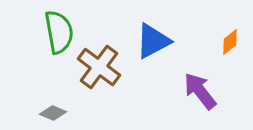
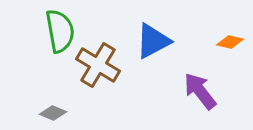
green semicircle: moved 1 px right, 1 px up
orange diamond: rotated 52 degrees clockwise
brown cross: moved 1 px left, 2 px up; rotated 6 degrees counterclockwise
